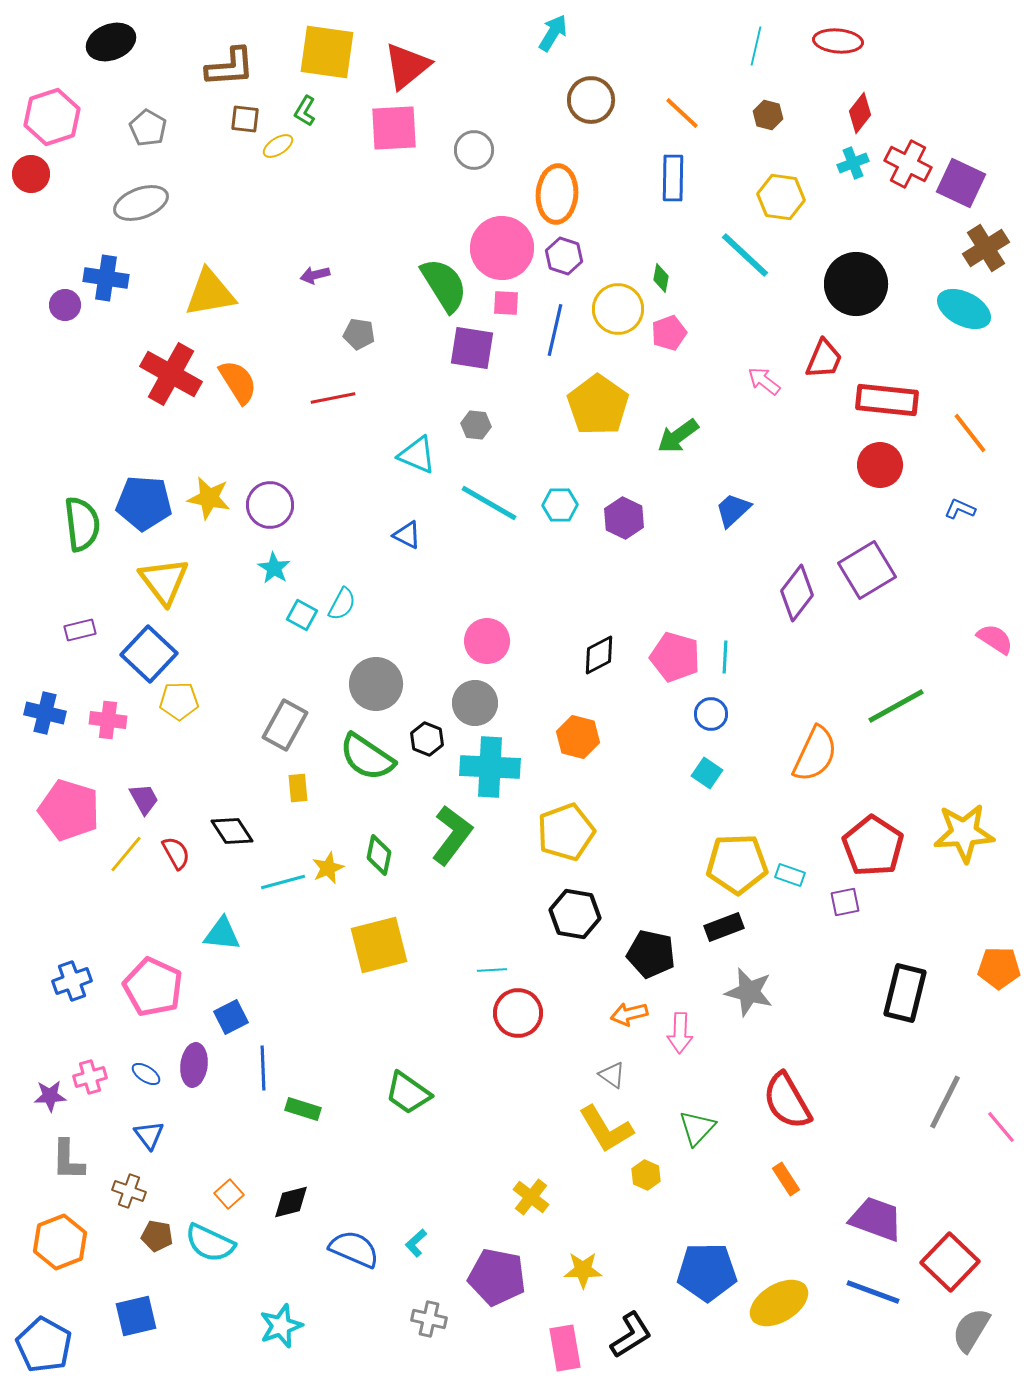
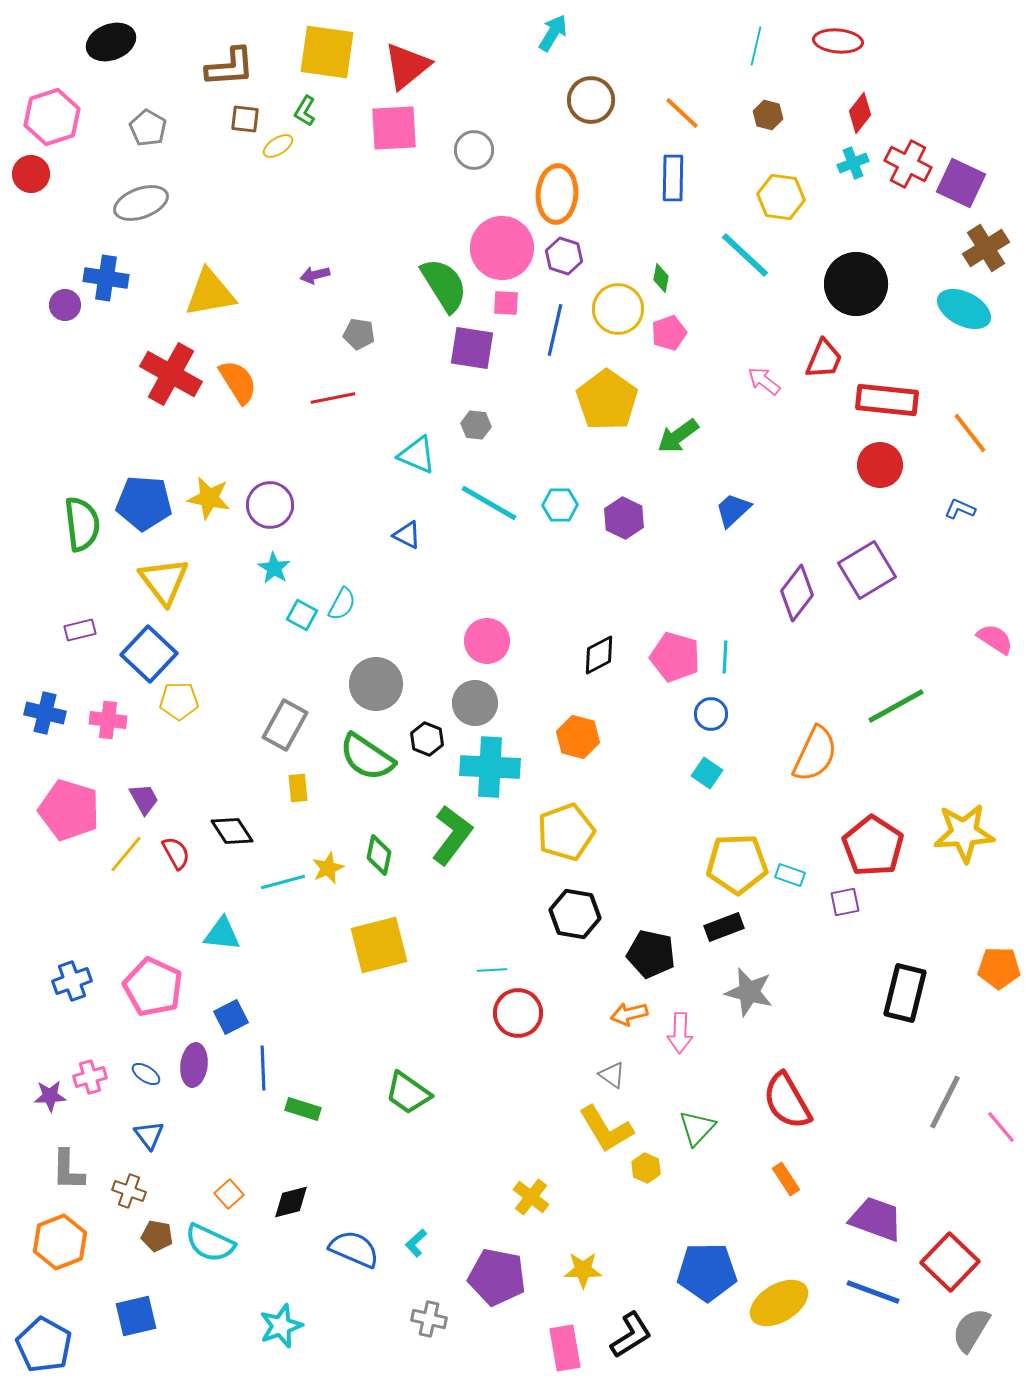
yellow pentagon at (598, 405): moved 9 px right, 5 px up
gray L-shape at (68, 1160): moved 10 px down
yellow hexagon at (646, 1175): moved 7 px up
